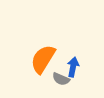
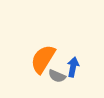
gray semicircle: moved 4 px left, 3 px up
